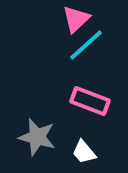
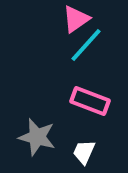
pink triangle: rotated 8 degrees clockwise
cyan line: rotated 6 degrees counterclockwise
white trapezoid: rotated 64 degrees clockwise
